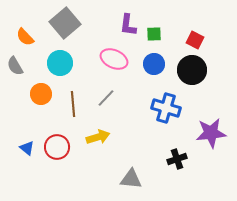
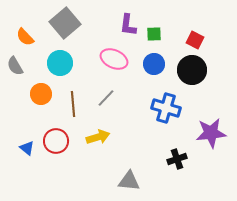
red circle: moved 1 px left, 6 px up
gray triangle: moved 2 px left, 2 px down
